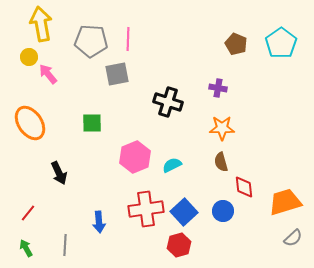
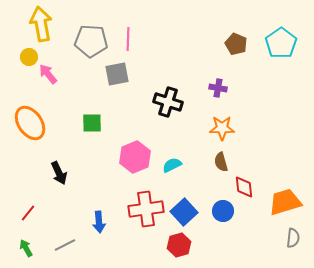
gray semicircle: rotated 42 degrees counterclockwise
gray line: rotated 60 degrees clockwise
